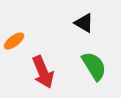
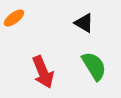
orange ellipse: moved 23 px up
